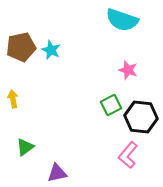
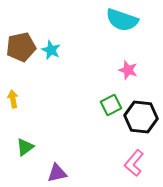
pink L-shape: moved 6 px right, 8 px down
